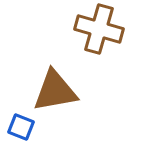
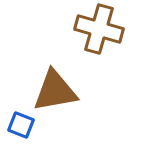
blue square: moved 2 px up
